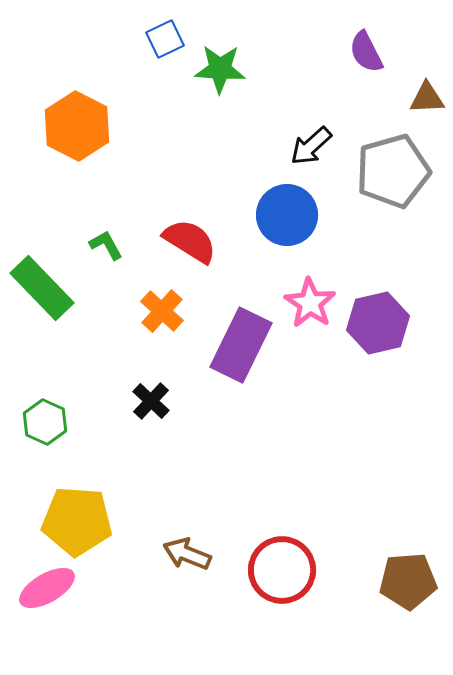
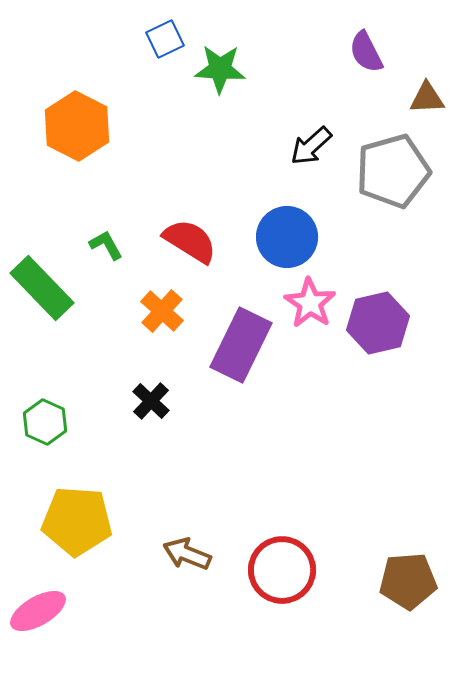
blue circle: moved 22 px down
pink ellipse: moved 9 px left, 23 px down
